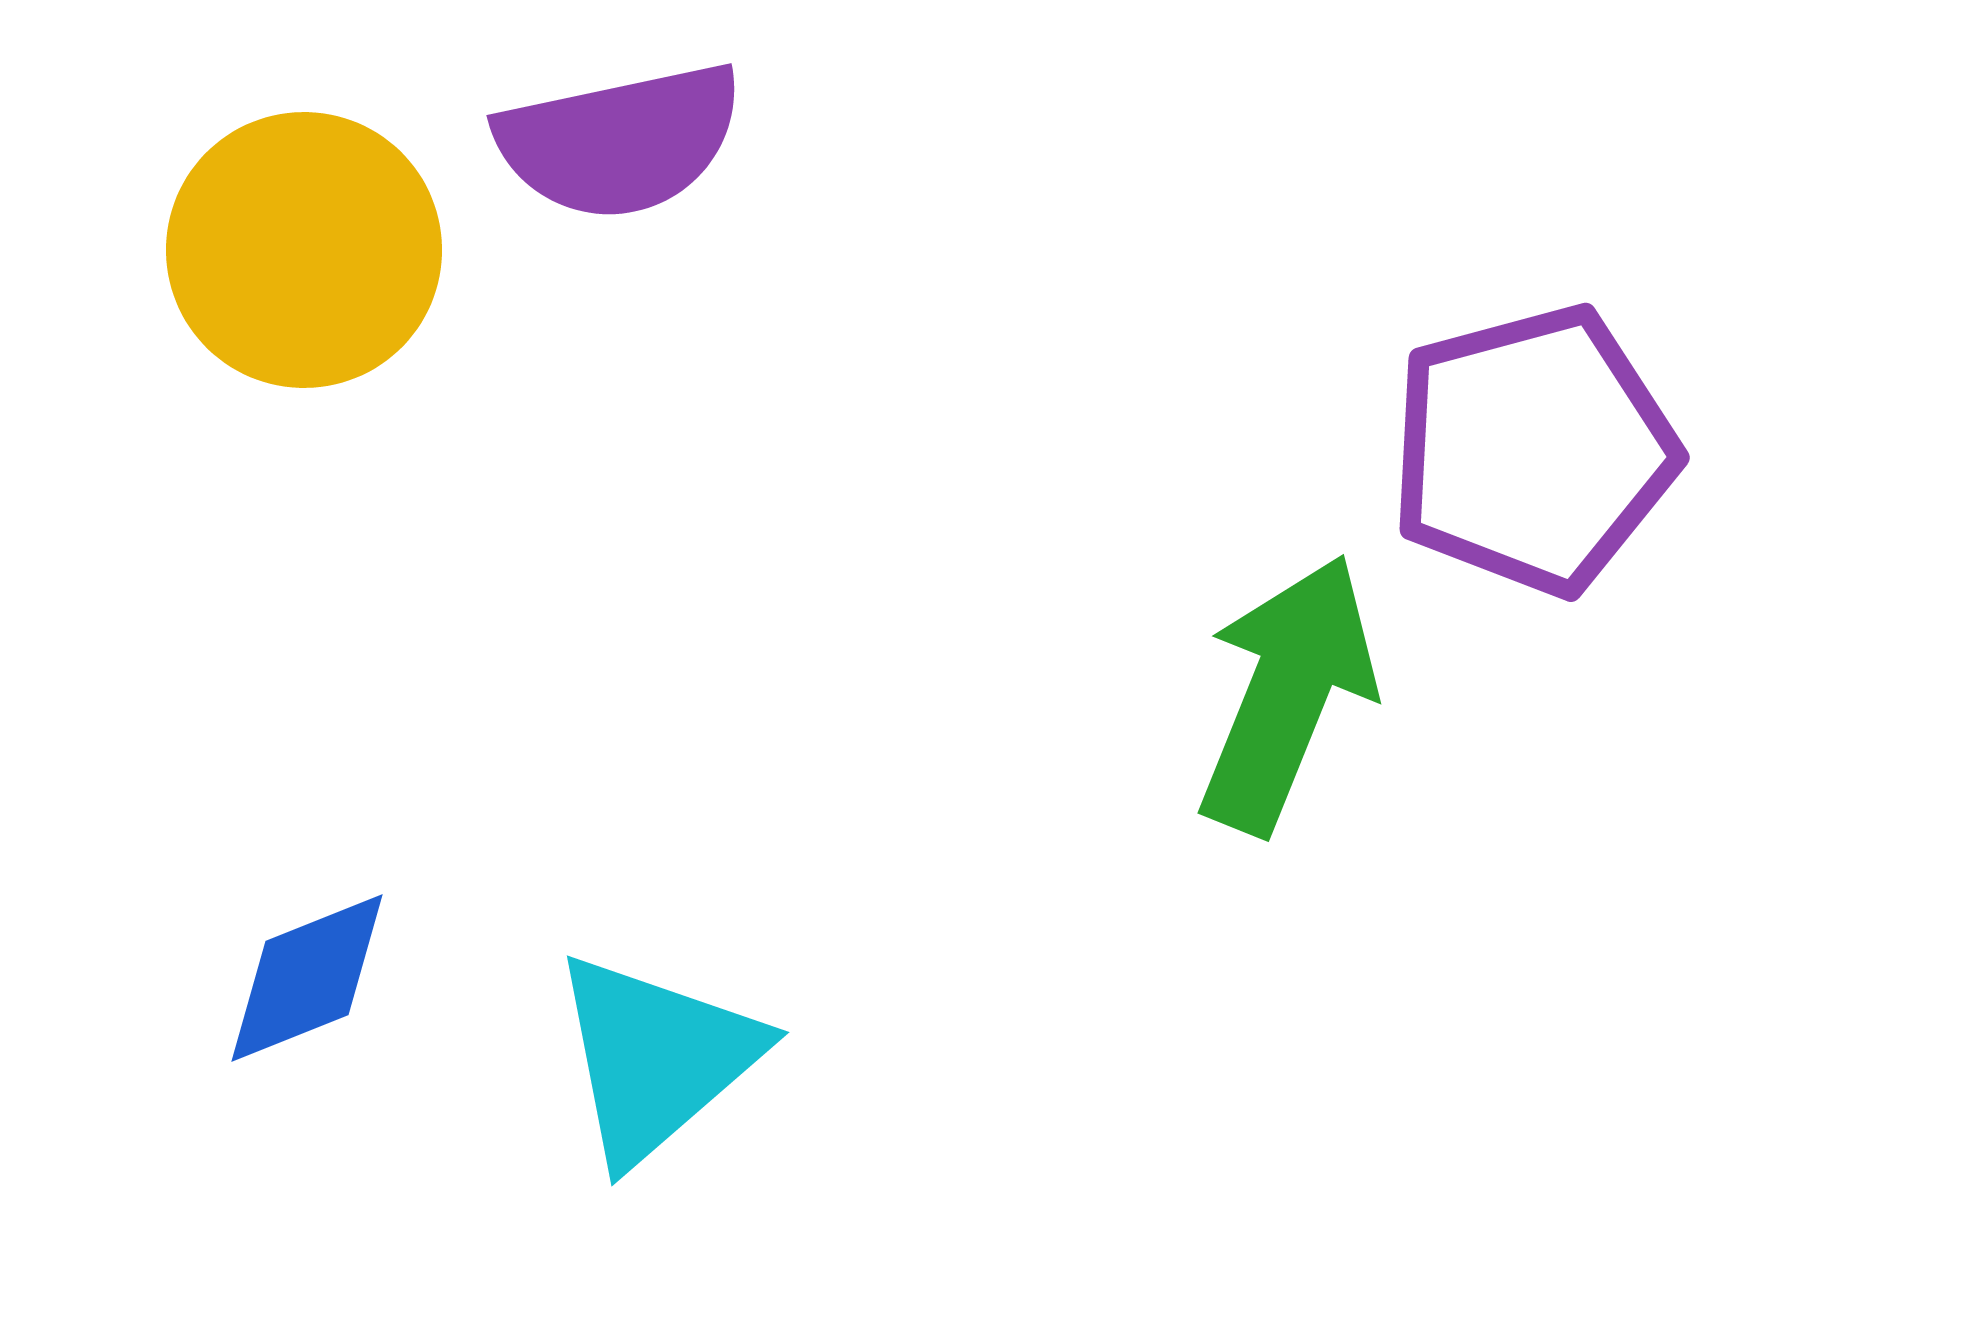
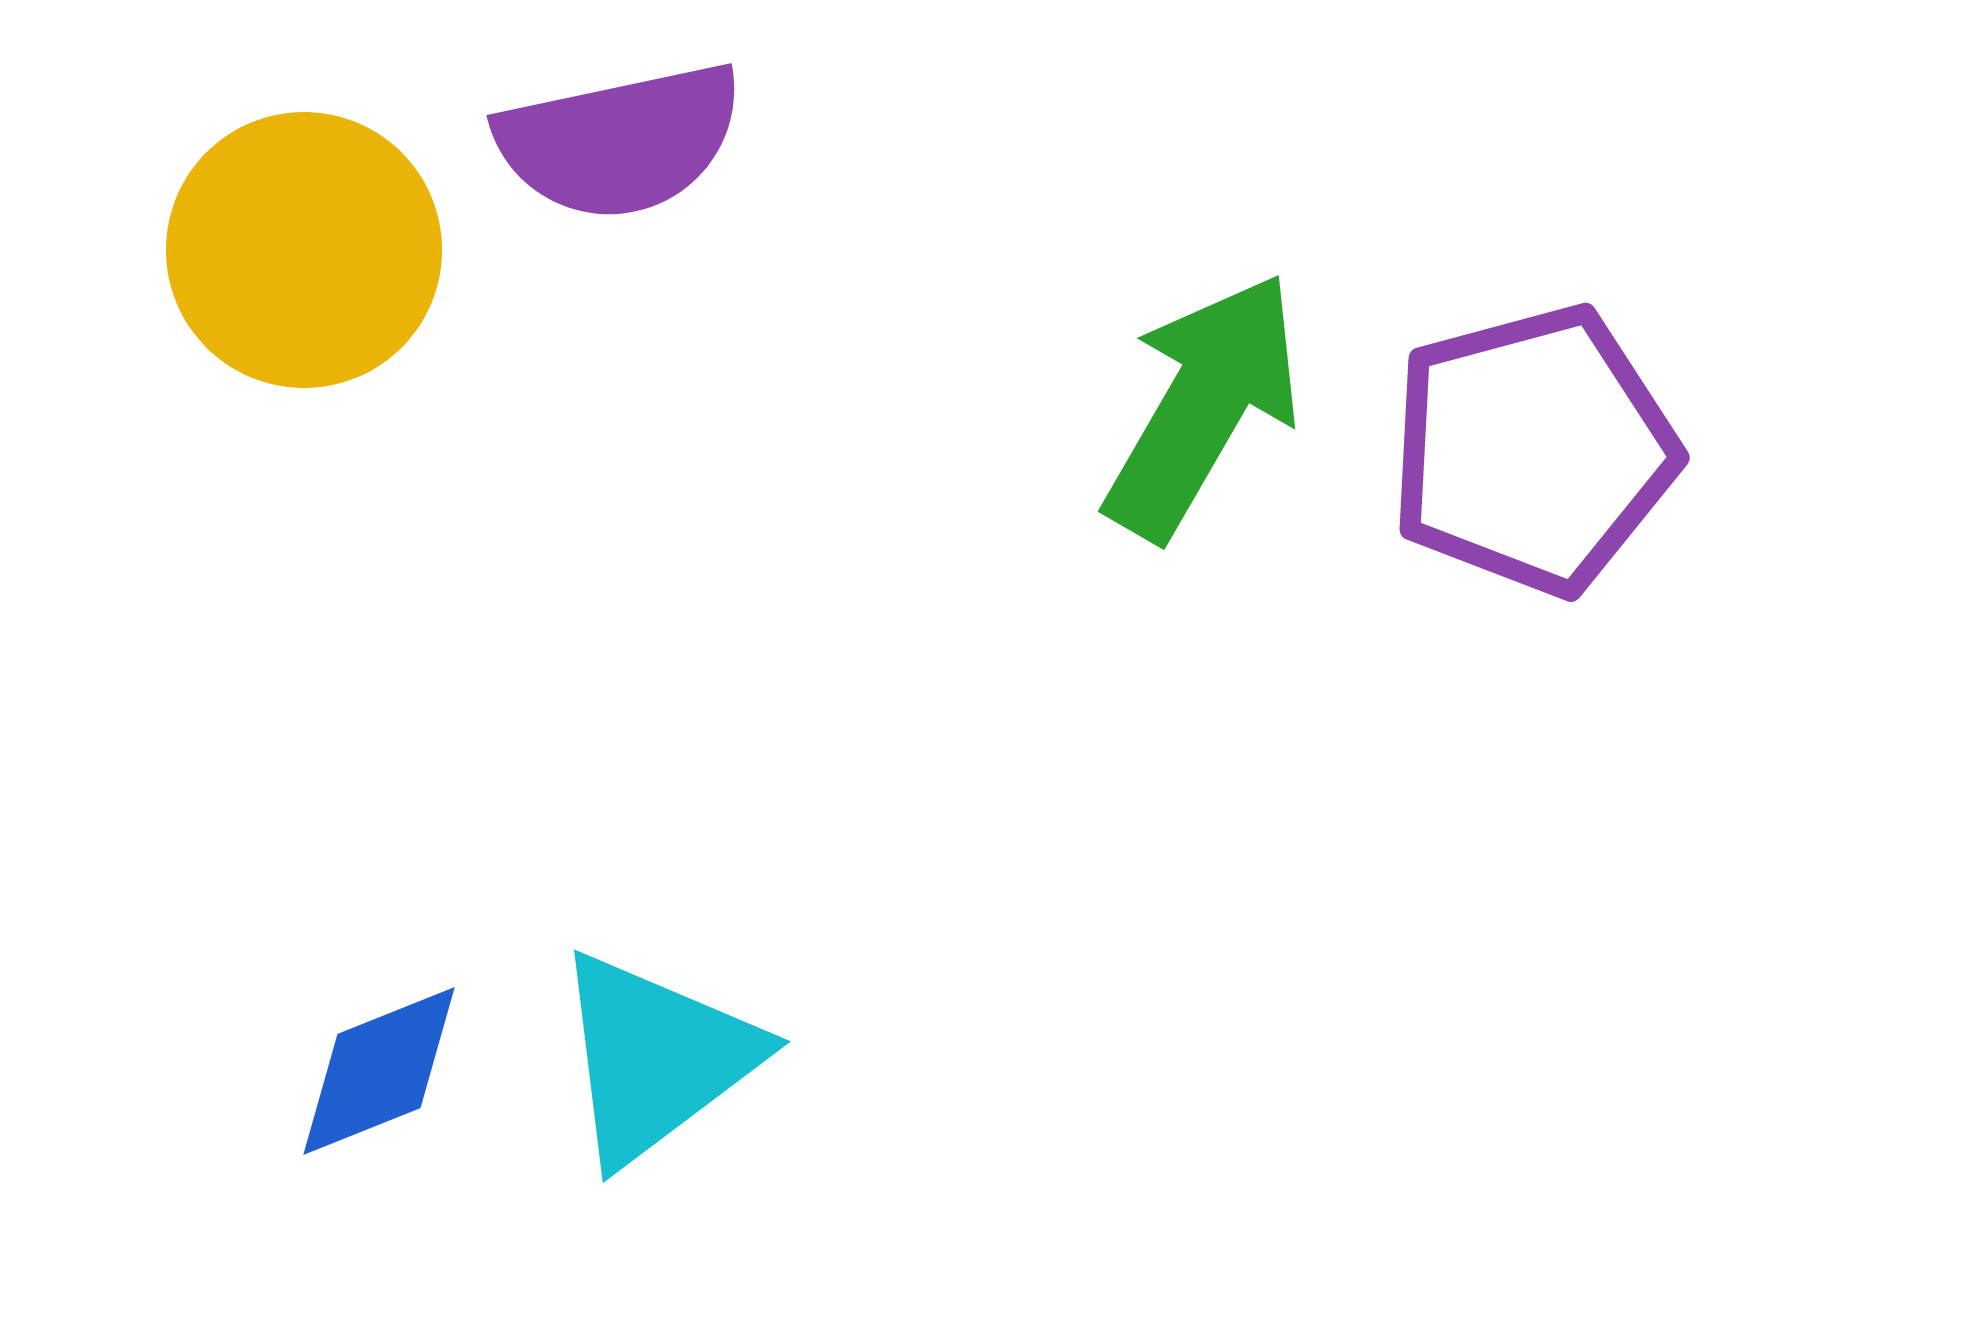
green arrow: moved 84 px left, 288 px up; rotated 8 degrees clockwise
blue diamond: moved 72 px right, 93 px down
cyan triangle: rotated 4 degrees clockwise
